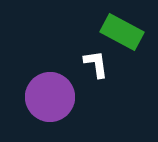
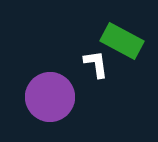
green rectangle: moved 9 px down
